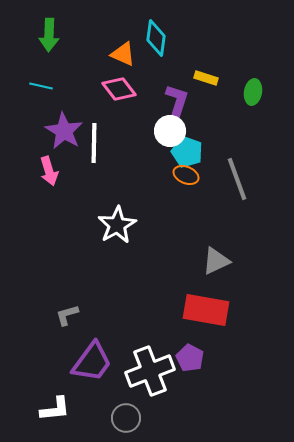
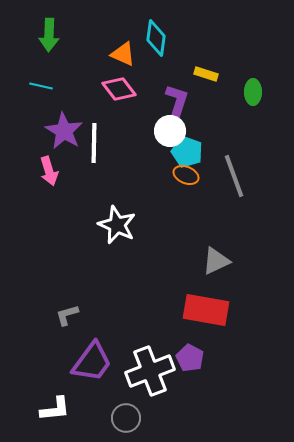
yellow rectangle: moved 4 px up
green ellipse: rotated 10 degrees counterclockwise
gray line: moved 3 px left, 3 px up
white star: rotated 18 degrees counterclockwise
